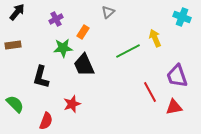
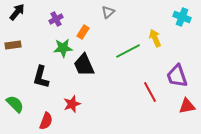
red triangle: moved 13 px right, 1 px up
